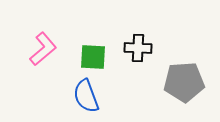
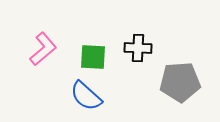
gray pentagon: moved 4 px left
blue semicircle: rotated 28 degrees counterclockwise
